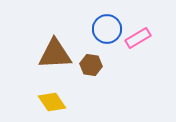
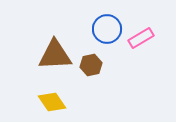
pink rectangle: moved 3 px right
brown triangle: moved 1 px down
brown hexagon: rotated 20 degrees counterclockwise
